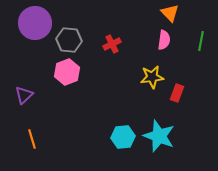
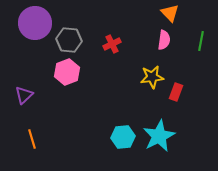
red rectangle: moved 1 px left, 1 px up
cyan star: rotated 24 degrees clockwise
